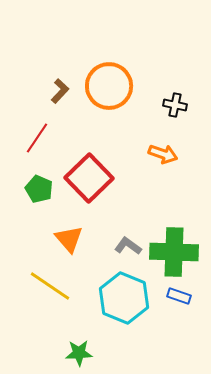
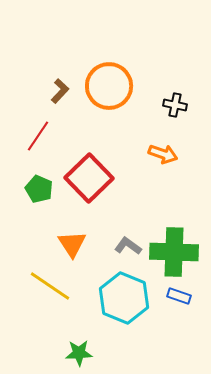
red line: moved 1 px right, 2 px up
orange triangle: moved 3 px right, 5 px down; rotated 8 degrees clockwise
